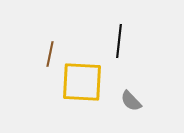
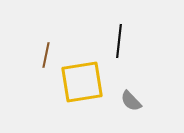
brown line: moved 4 px left, 1 px down
yellow square: rotated 12 degrees counterclockwise
